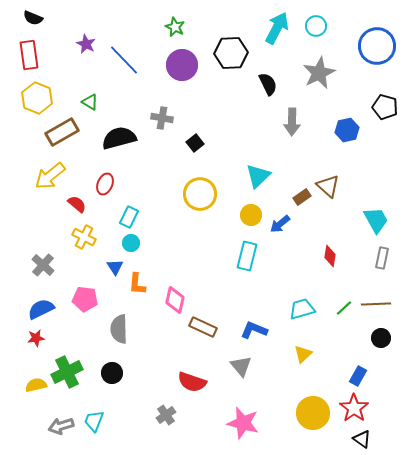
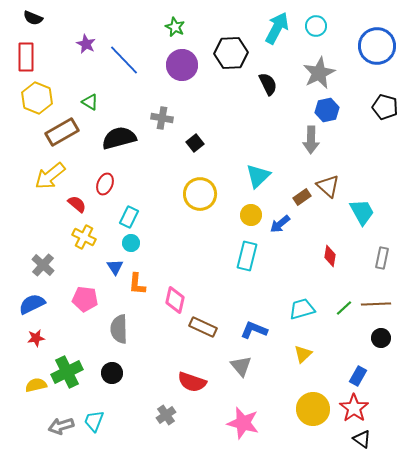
red rectangle at (29, 55): moved 3 px left, 2 px down; rotated 8 degrees clockwise
gray arrow at (292, 122): moved 19 px right, 18 px down
blue hexagon at (347, 130): moved 20 px left, 20 px up
cyan trapezoid at (376, 220): moved 14 px left, 8 px up
blue semicircle at (41, 309): moved 9 px left, 5 px up
yellow circle at (313, 413): moved 4 px up
